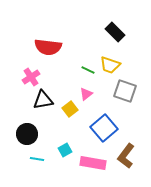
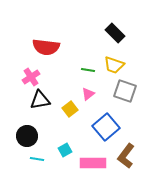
black rectangle: moved 1 px down
red semicircle: moved 2 px left
yellow trapezoid: moved 4 px right
green line: rotated 16 degrees counterclockwise
pink triangle: moved 2 px right
black triangle: moved 3 px left
blue square: moved 2 px right, 1 px up
black circle: moved 2 px down
pink rectangle: rotated 10 degrees counterclockwise
